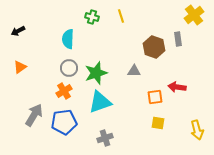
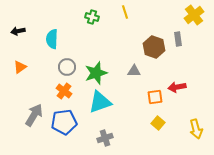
yellow line: moved 4 px right, 4 px up
black arrow: rotated 16 degrees clockwise
cyan semicircle: moved 16 px left
gray circle: moved 2 px left, 1 px up
red arrow: rotated 18 degrees counterclockwise
orange cross: rotated 21 degrees counterclockwise
yellow square: rotated 32 degrees clockwise
yellow arrow: moved 1 px left, 1 px up
